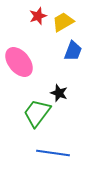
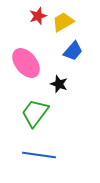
blue trapezoid: rotated 20 degrees clockwise
pink ellipse: moved 7 px right, 1 px down
black star: moved 9 px up
green trapezoid: moved 2 px left
blue line: moved 14 px left, 2 px down
